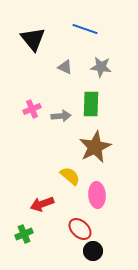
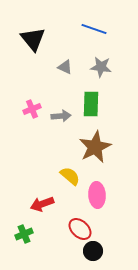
blue line: moved 9 px right
